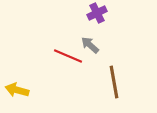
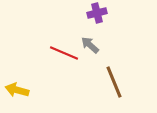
purple cross: rotated 12 degrees clockwise
red line: moved 4 px left, 3 px up
brown line: rotated 12 degrees counterclockwise
